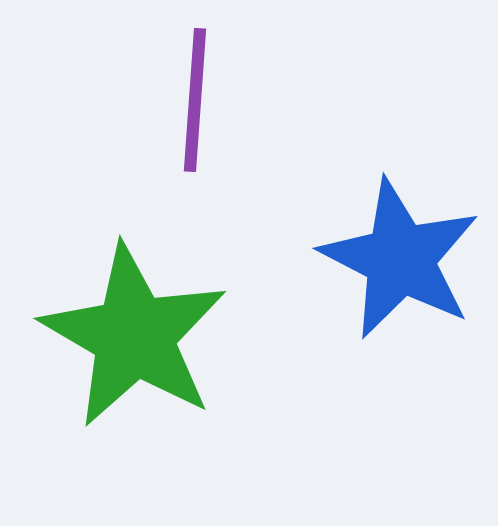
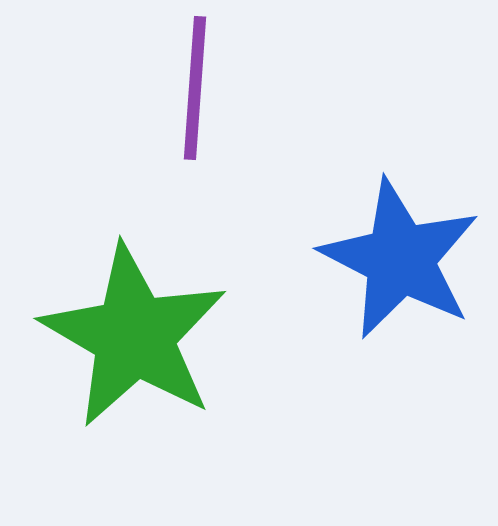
purple line: moved 12 px up
